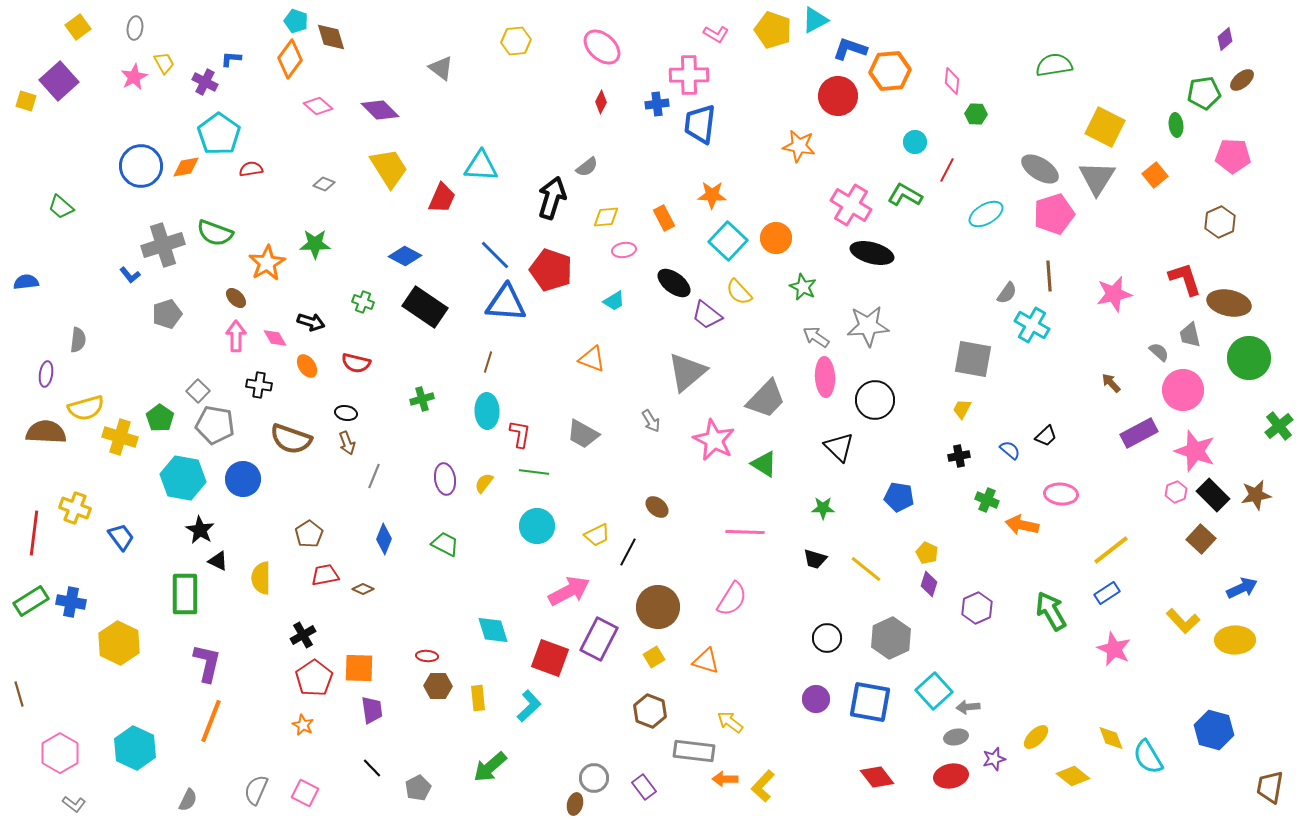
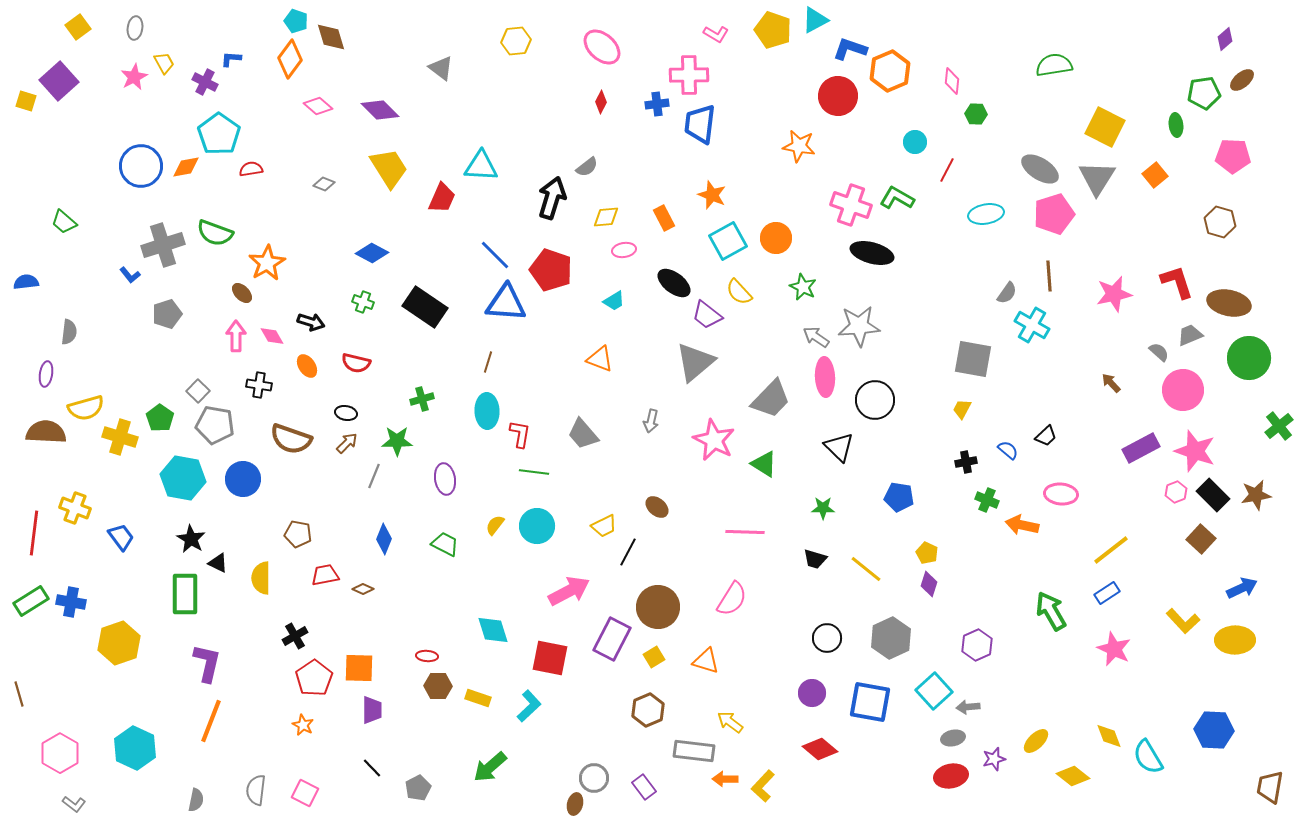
orange hexagon at (890, 71): rotated 18 degrees counterclockwise
orange star at (712, 195): rotated 20 degrees clockwise
green L-shape at (905, 195): moved 8 px left, 3 px down
pink cross at (851, 205): rotated 12 degrees counterclockwise
green trapezoid at (61, 207): moved 3 px right, 15 px down
cyan ellipse at (986, 214): rotated 20 degrees clockwise
brown hexagon at (1220, 222): rotated 20 degrees counterclockwise
cyan square at (728, 241): rotated 18 degrees clockwise
green star at (315, 244): moved 82 px right, 197 px down
blue diamond at (405, 256): moved 33 px left, 3 px up
red L-shape at (1185, 279): moved 8 px left, 3 px down
brown ellipse at (236, 298): moved 6 px right, 5 px up
gray star at (868, 326): moved 9 px left
gray trapezoid at (1190, 335): rotated 80 degrees clockwise
pink diamond at (275, 338): moved 3 px left, 2 px up
gray semicircle at (78, 340): moved 9 px left, 8 px up
orange triangle at (592, 359): moved 8 px right
gray triangle at (687, 372): moved 8 px right, 10 px up
gray trapezoid at (766, 399): moved 5 px right
gray arrow at (651, 421): rotated 45 degrees clockwise
purple rectangle at (1139, 433): moved 2 px right, 15 px down
gray trapezoid at (583, 434): rotated 20 degrees clockwise
brown arrow at (347, 443): rotated 115 degrees counterclockwise
blue semicircle at (1010, 450): moved 2 px left
black cross at (959, 456): moved 7 px right, 6 px down
yellow semicircle at (484, 483): moved 11 px right, 42 px down
black star at (200, 530): moved 9 px left, 9 px down
brown pentagon at (309, 534): moved 11 px left; rotated 28 degrees counterclockwise
yellow trapezoid at (597, 535): moved 7 px right, 9 px up
black triangle at (218, 561): moved 2 px down
purple hexagon at (977, 608): moved 37 px down
black cross at (303, 635): moved 8 px left, 1 px down
purple rectangle at (599, 639): moved 13 px right
yellow hexagon at (119, 643): rotated 15 degrees clockwise
red square at (550, 658): rotated 9 degrees counterclockwise
yellow rectangle at (478, 698): rotated 65 degrees counterclockwise
purple circle at (816, 699): moved 4 px left, 6 px up
purple trapezoid at (372, 710): rotated 8 degrees clockwise
brown hexagon at (650, 711): moved 2 px left, 1 px up; rotated 16 degrees clockwise
blue hexagon at (1214, 730): rotated 12 degrees counterclockwise
gray ellipse at (956, 737): moved 3 px left, 1 px down
yellow ellipse at (1036, 737): moved 4 px down
yellow diamond at (1111, 738): moved 2 px left, 2 px up
red diamond at (877, 777): moved 57 px left, 28 px up; rotated 12 degrees counterclockwise
gray semicircle at (256, 790): rotated 16 degrees counterclockwise
gray semicircle at (188, 800): moved 8 px right; rotated 15 degrees counterclockwise
